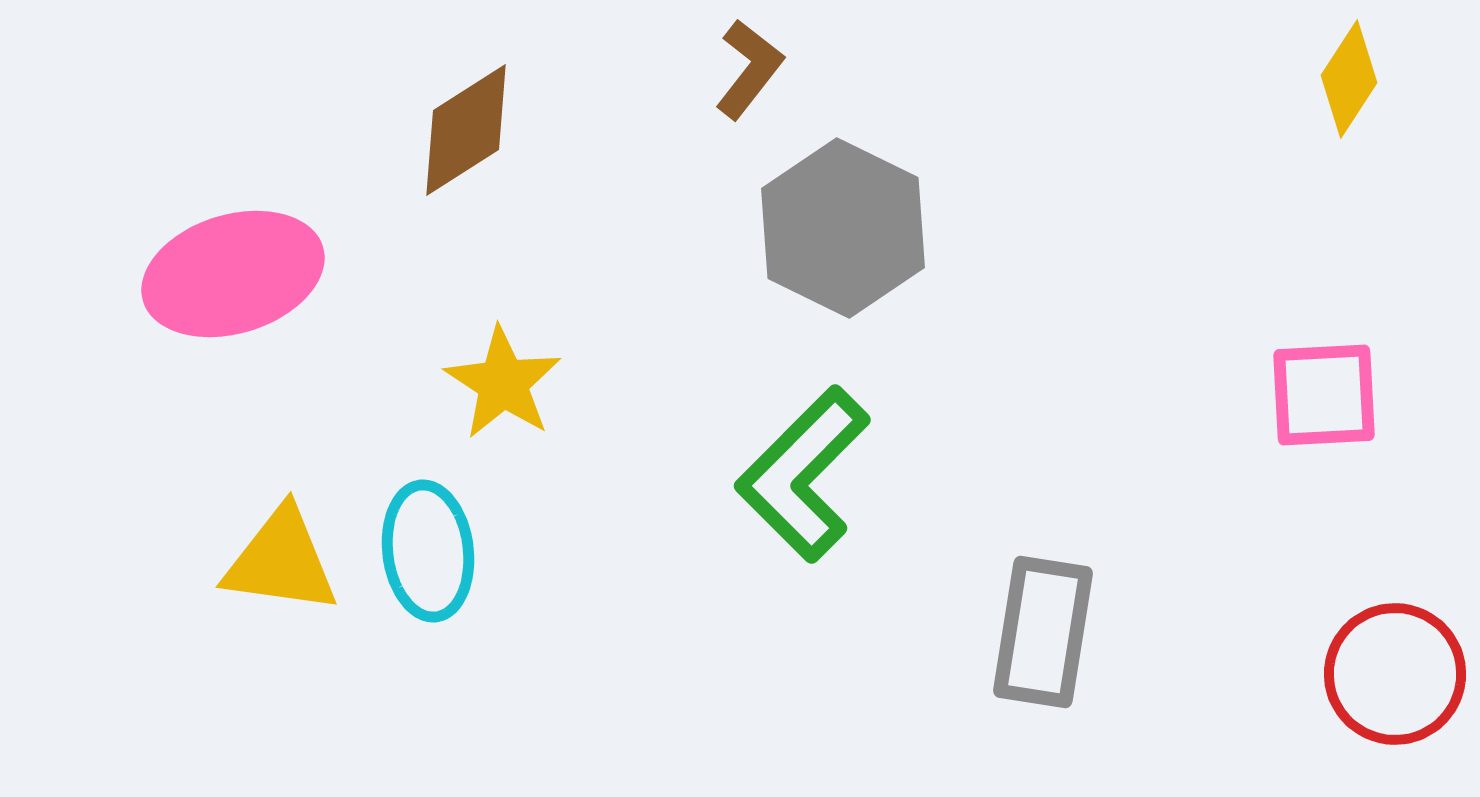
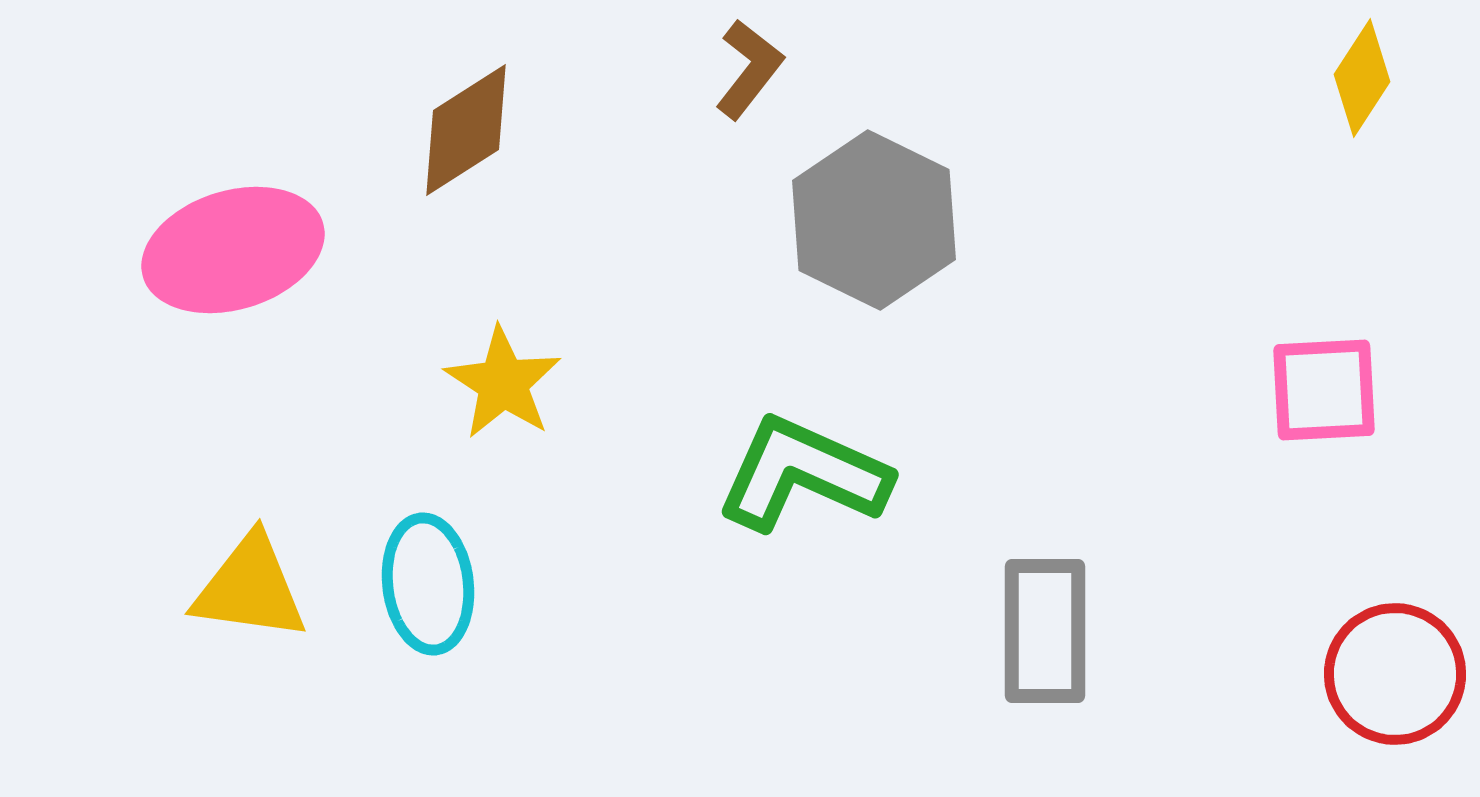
yellow diamond: moved 13 px right, 1 px up
gray hexagon: moved 31 px right, 8 px up
pink ellipse: moved 24 px up
pink square: moved 5 px up
green L-shape: rotated 69 degrees clockwise
cyan ellipse: moved 33 px down
yellow triangle: moved 31 px left, 27 px down
gray rectangle: moved 2 px right, 1 px up; rotated 9 degrees counterclockwise
